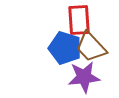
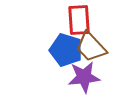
blue pentagon: moved 1 px right, 2 px down
